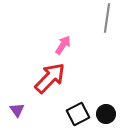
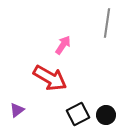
gray line: moved 5 px down
red arrow: rotated 76 degrees clockwise
purple triangle: rotated 28 degrees clockwise
black circle: moved 1 px down
